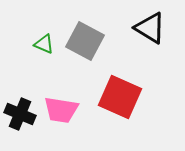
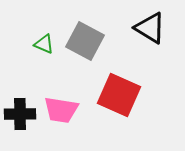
red square: moved 1 px left, 2 px up
black cross: rotated 24 degrees counterclockwise
